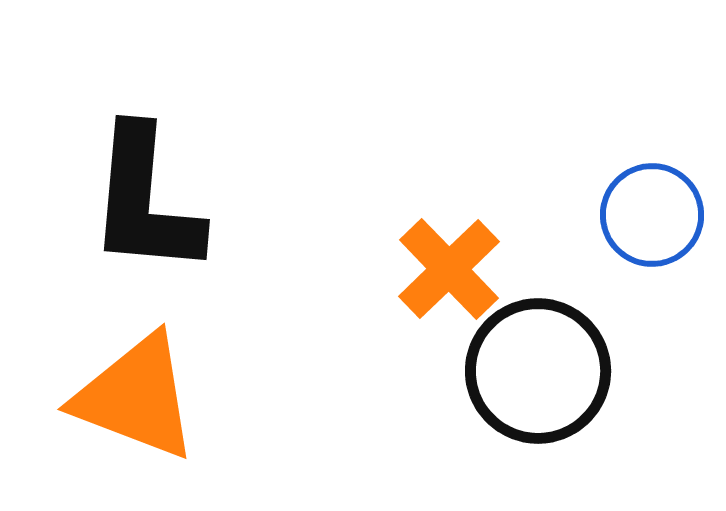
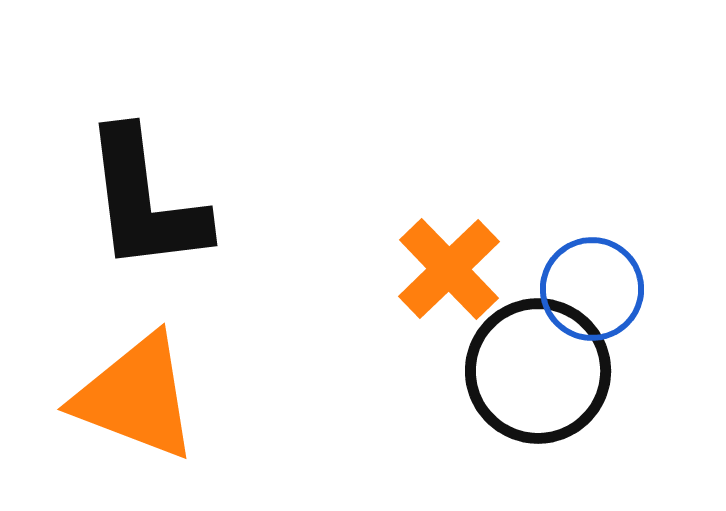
black L-shape: rotated 12 degrees counterclockwise
blue circle: moved 60 px left, 74 px down
